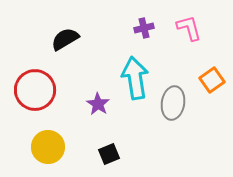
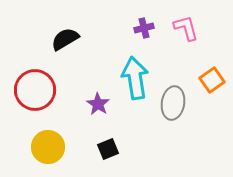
pink L-shape: moved 3 px left
black square: moved 1 px left, 5 px up
